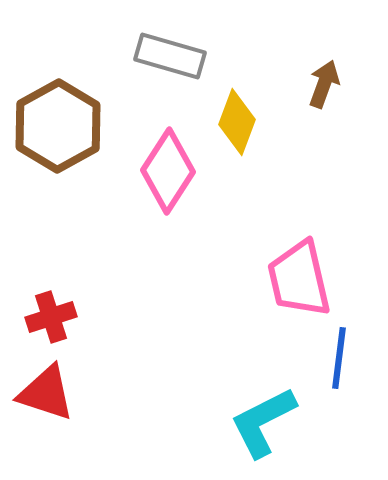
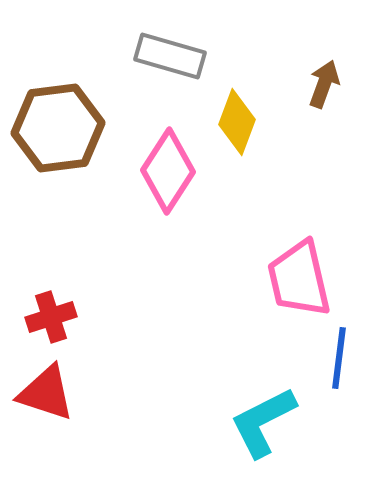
brown hexagon: moved 2 px down; rotated 22 degrees clockwise
